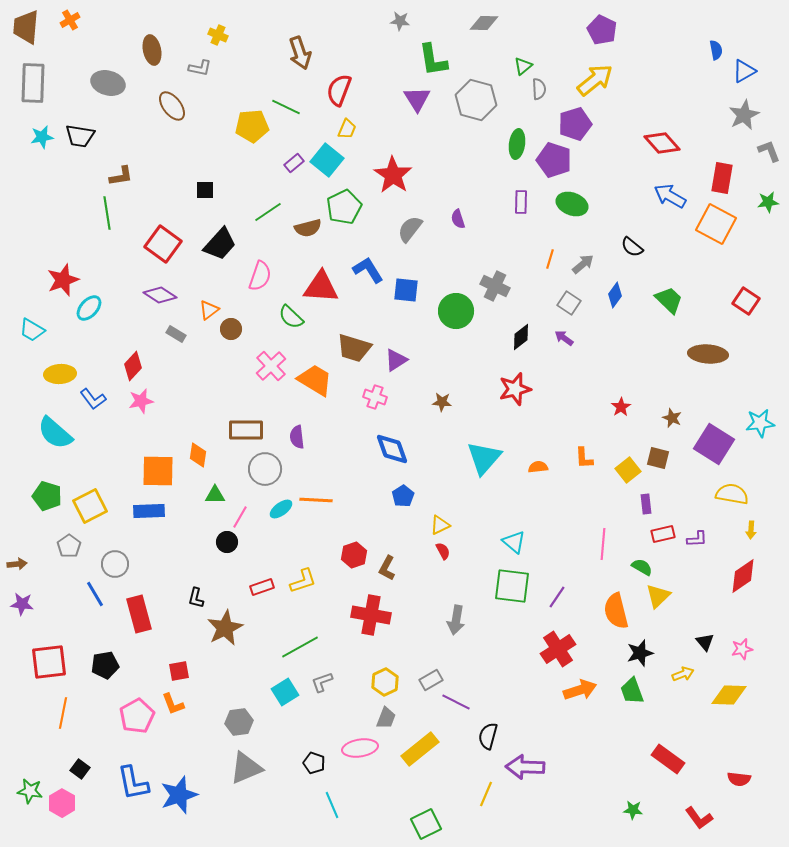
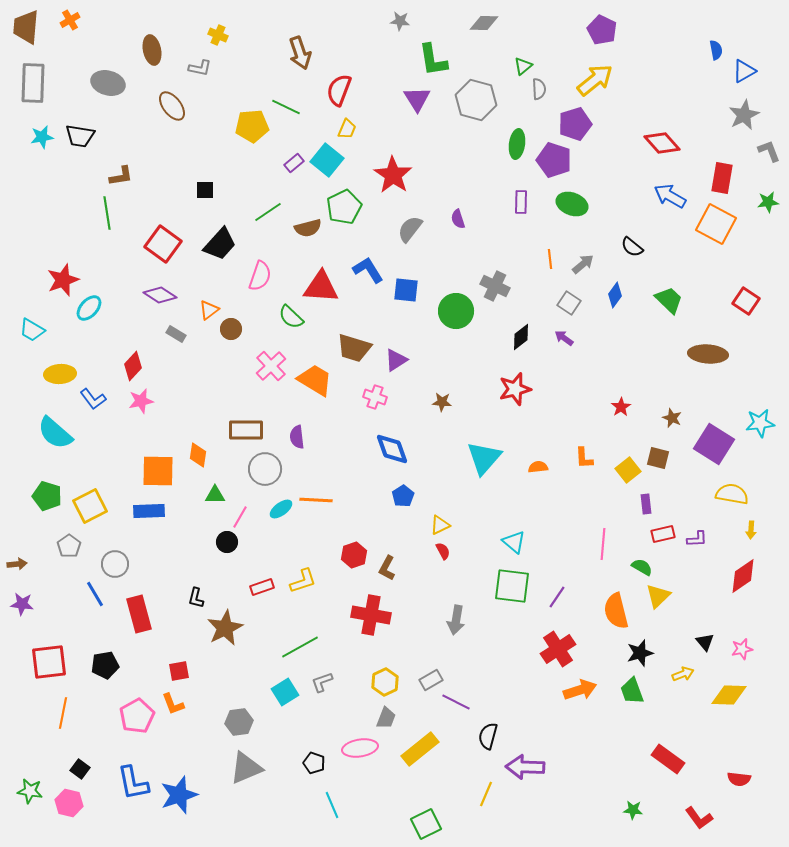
orange line at (550, 259): rotated 24 degrees counterclockwise
pink hexagon at (62, 803): moved 7 px right; rotated 16 degrees counterclockwise
